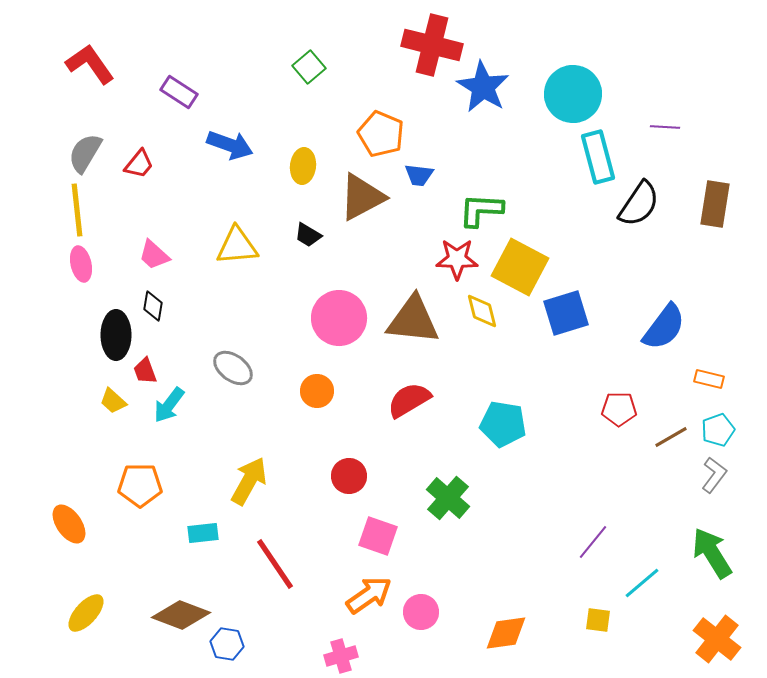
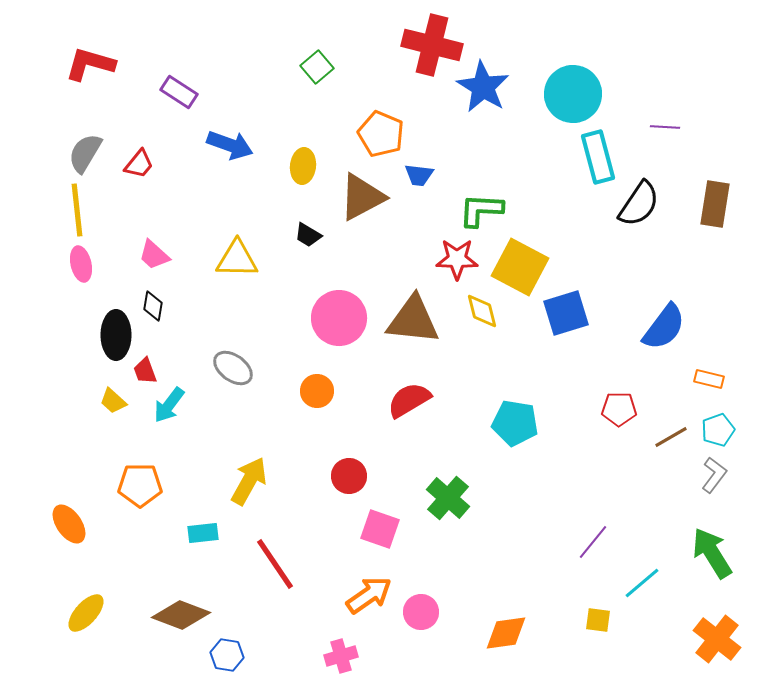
red L-shape at (90, 64): rotated 39 degrees counterclockwise
green square at (309, 67): moved 8 px right
yellow triangle at (237, 246): moved 13 px down; rotated 6 degrees clockwise
cyan pentagon at (503, 424): moved 12 px right, 1 px up
pink square at (378, 536): moved 2 px right, 7 px up
blue hexagon at (227, 644): moved 11 px down
